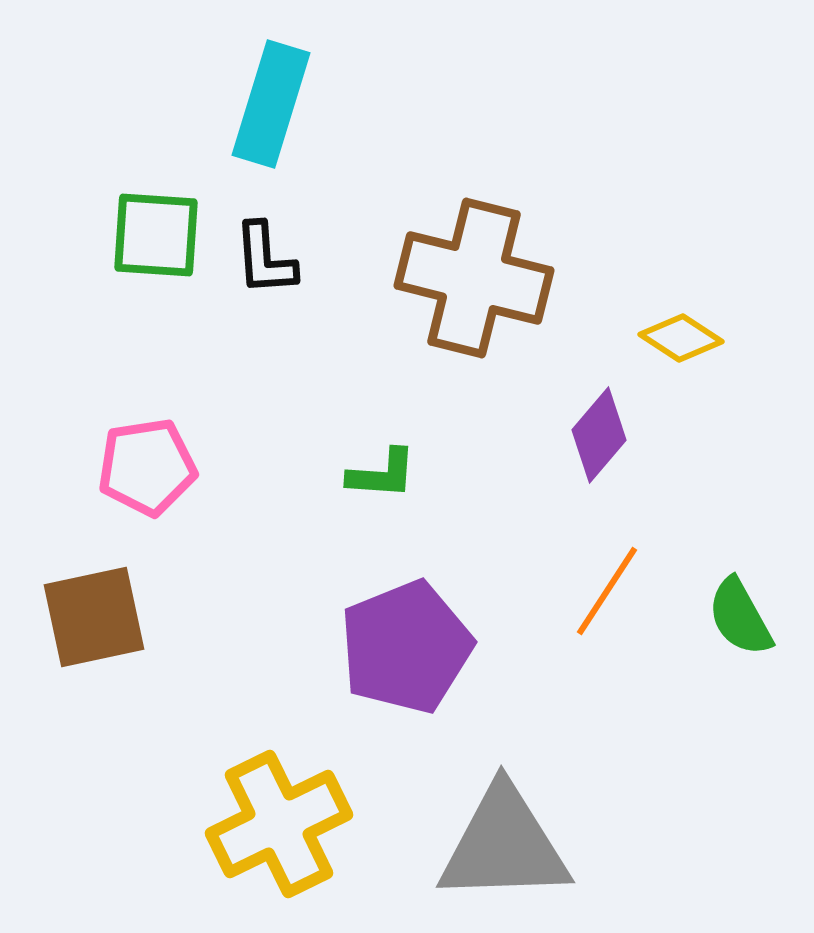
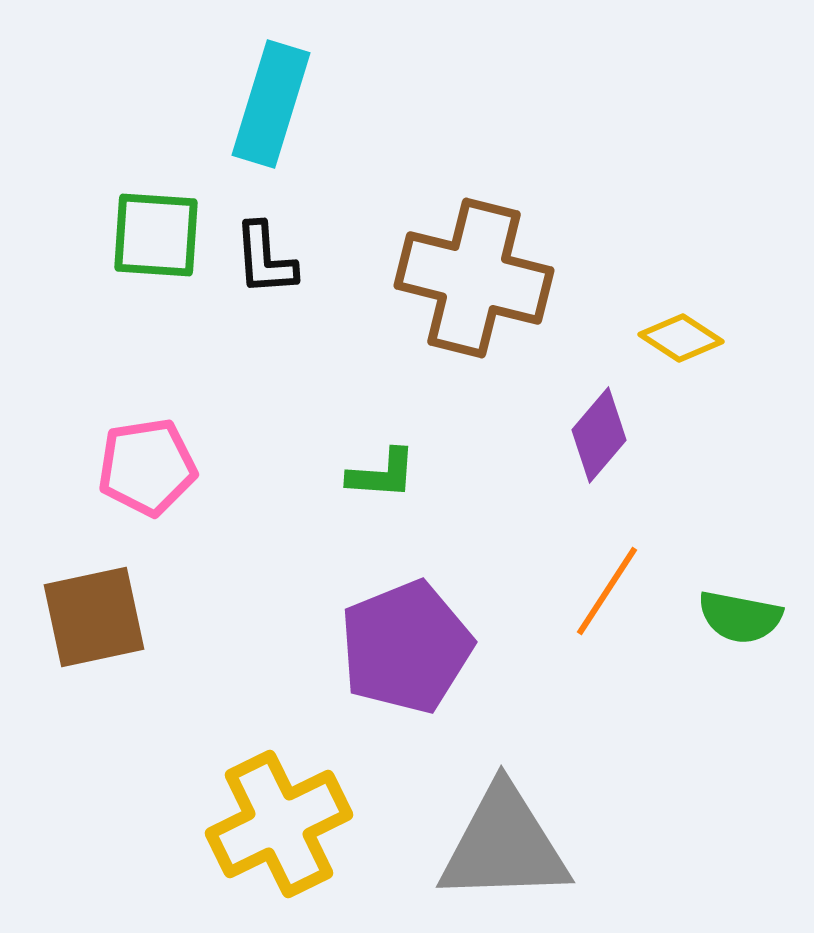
green semicircle: rotated 50 degrees counterclockwise
